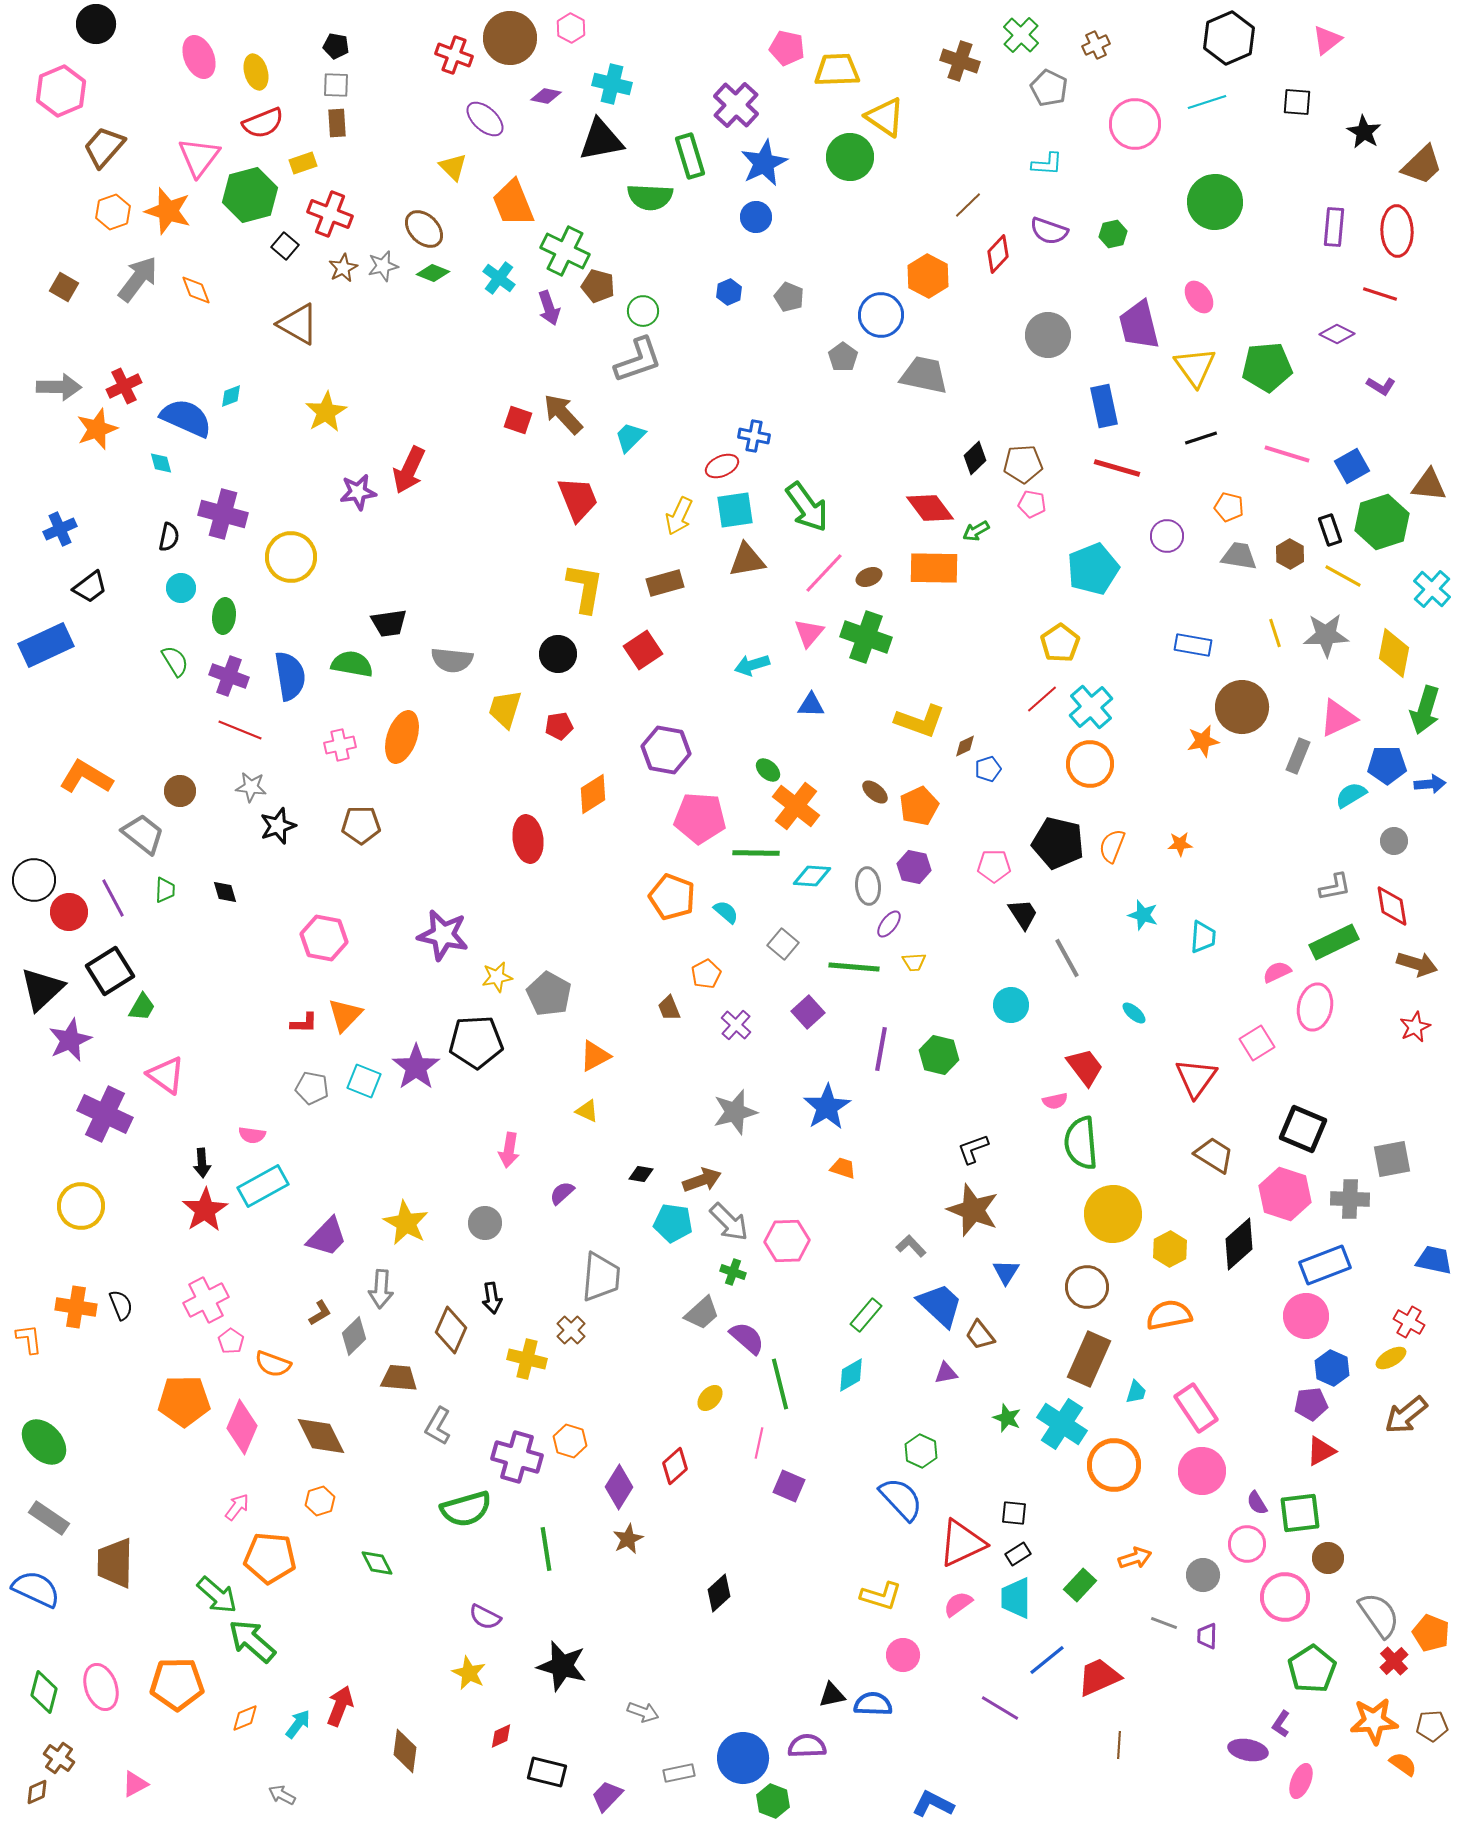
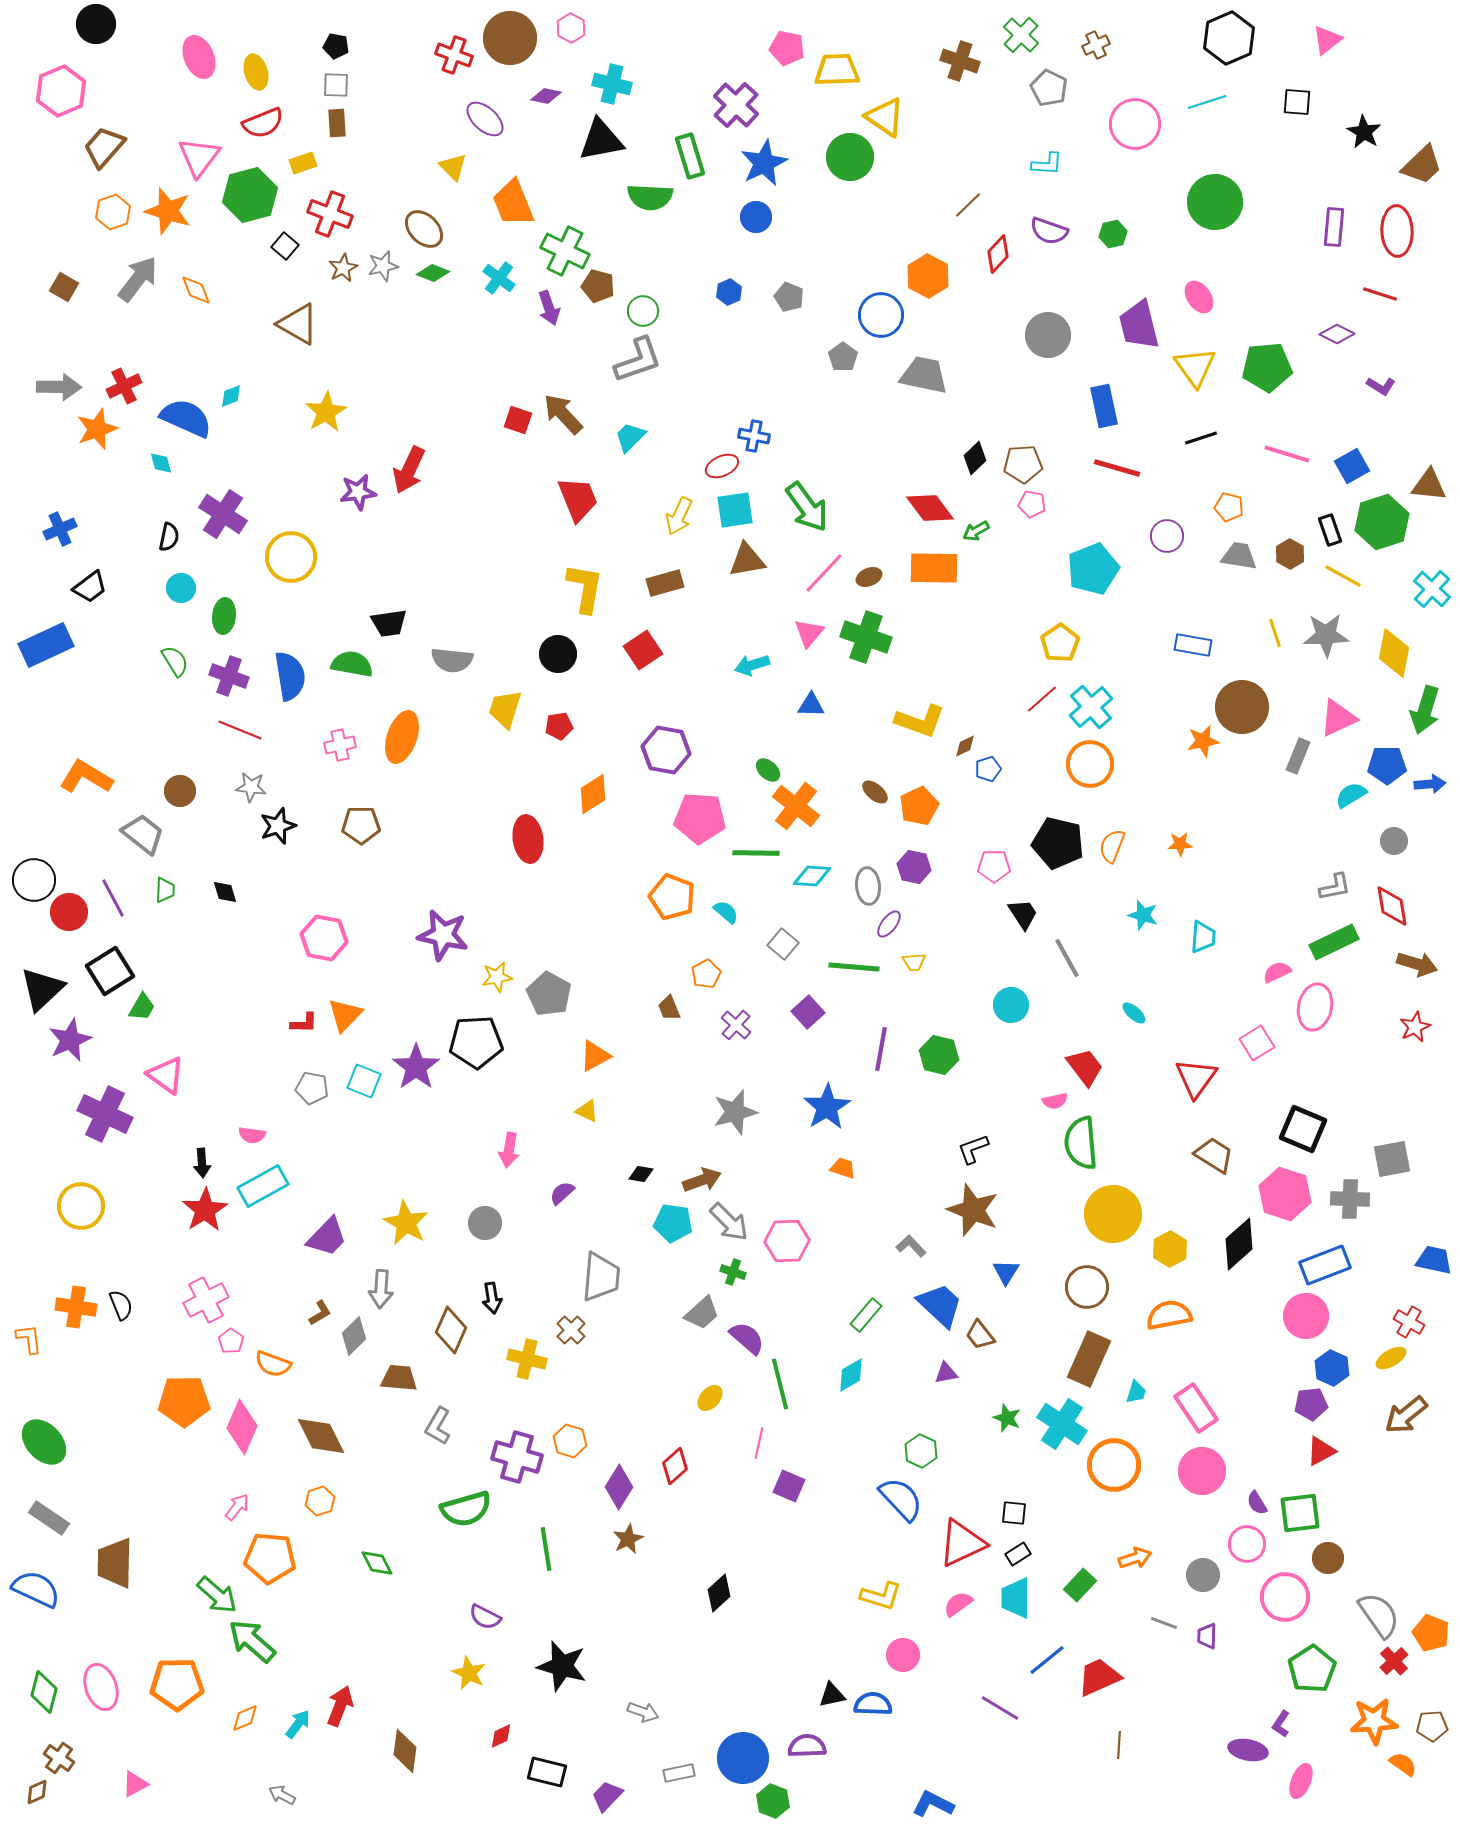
purple cross at (223, 514): rotated 18 degrees clockwise
